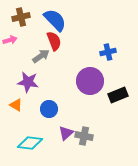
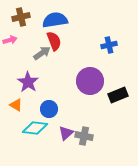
blue semicircle: rotated 55 degrees counterclockwise
blue cross: moved 1 px right, 7 px up
gray arrow: moved 1 px right, 3 px up
purple star: rotated 25 degrees clockwise
cyan diamond: moved 5 px right, 15 px up
